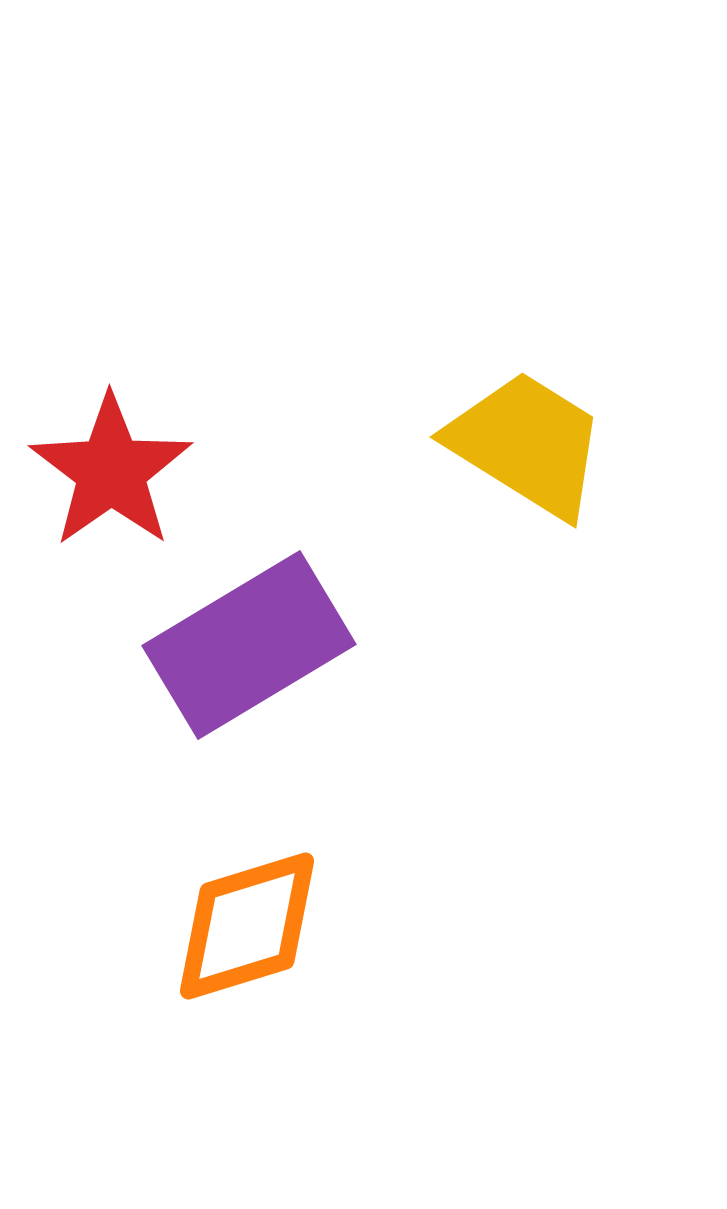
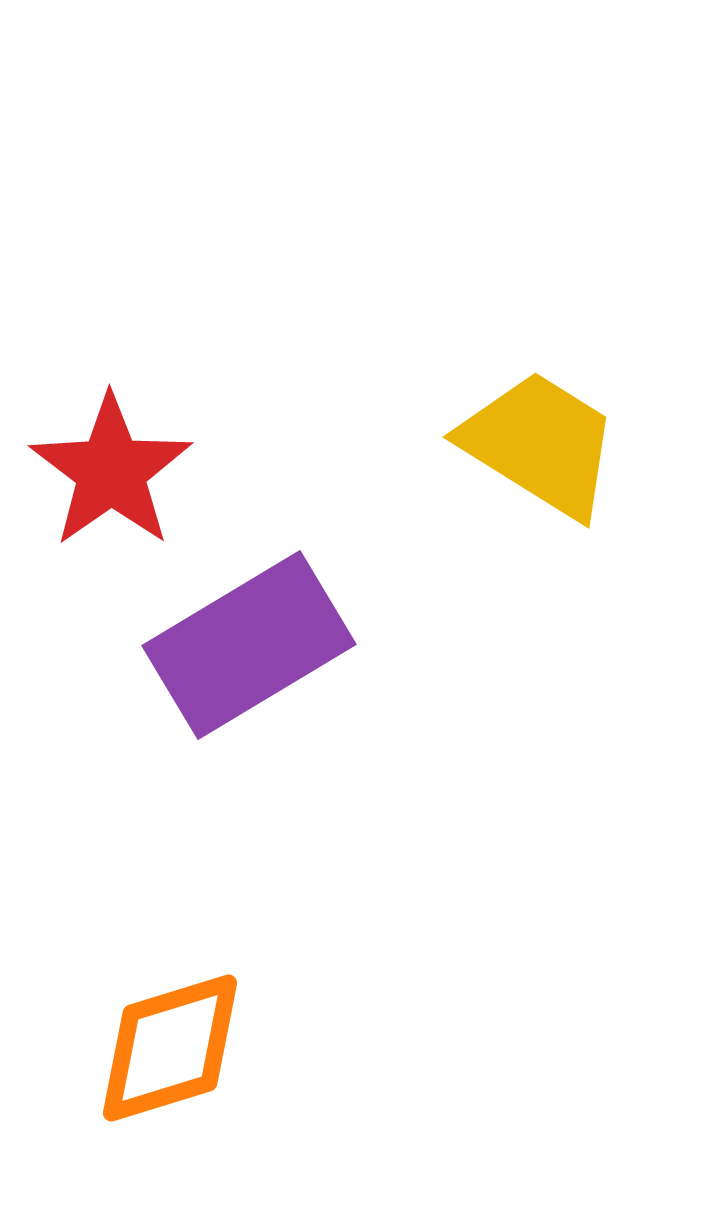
yellow trapezoid: moved 13 px right
orange diamond: moved 77 px left, 122 px down
